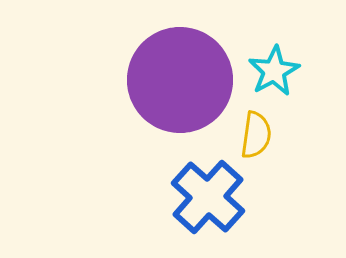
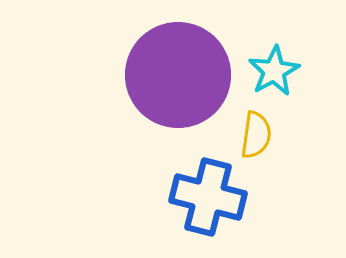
purple circle: moved 2 px left, 5 px up
blue cross: rotated 28 degrees counterclockwise
